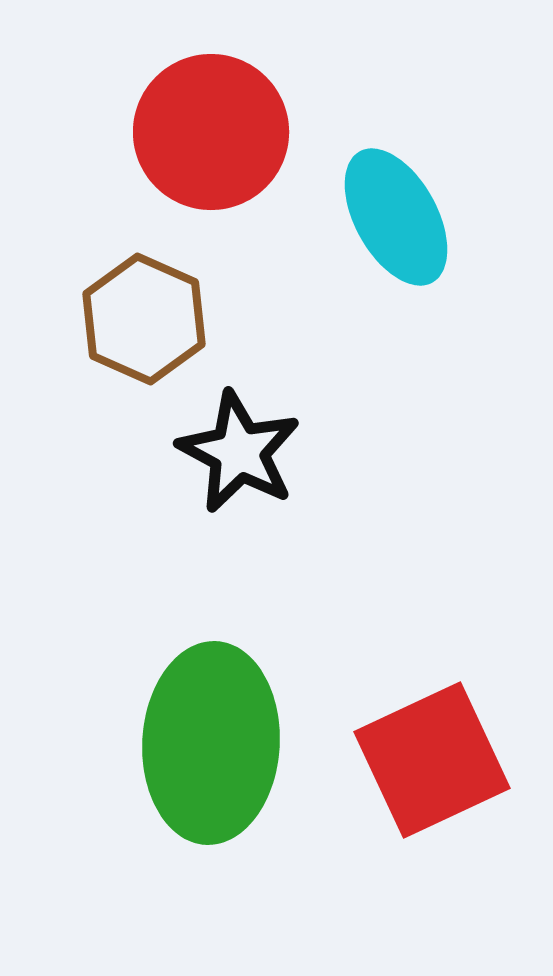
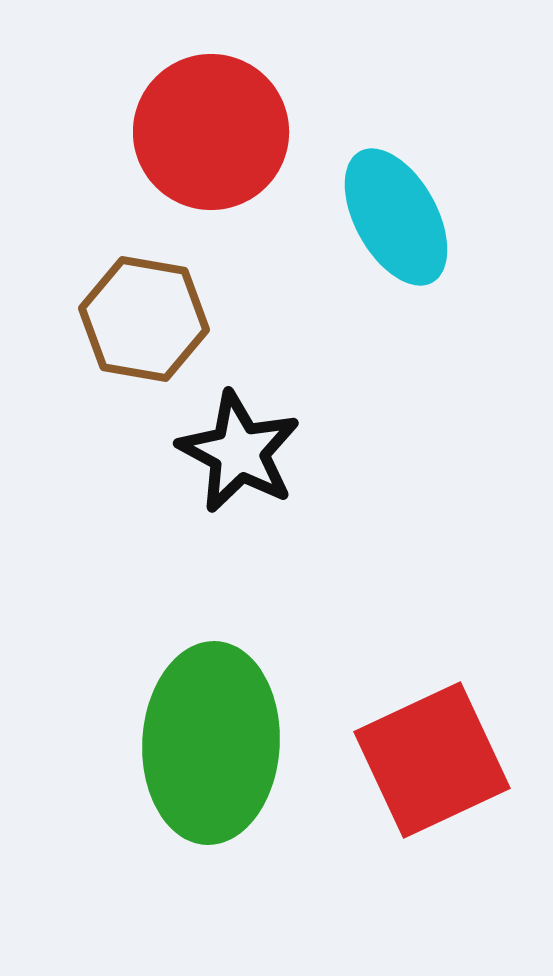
brown hexagon: rotated 14 degrees counterclockwise
